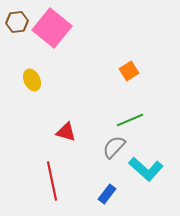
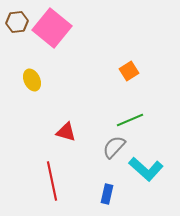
blue rectangle: rotated 24 degrees counterclockwise
